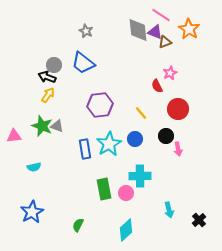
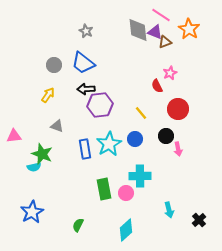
black arrow: moved 39 px right, 12 px down; rotated 24 degrees counterclockwise
green star: moved 28 px down
